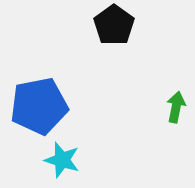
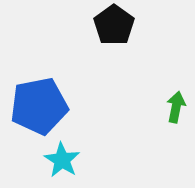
cyan star: rotated 15 degrees clockwise
